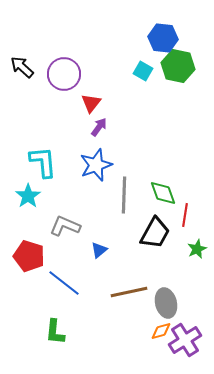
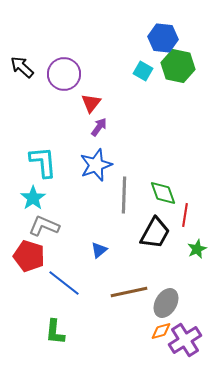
cyan star: moved 5 px right, 2 px down
gray L-shape: moved 21 px left
gray ellipse: rotated 44 degrees clockwise
